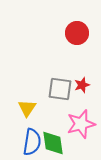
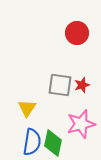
gray square: moved 4 px up
green diamond: rotated 20 degrees clockwise
